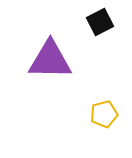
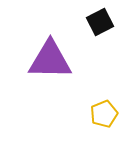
yellow pentagon: rotated 8 degrees counterclockwise
